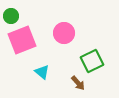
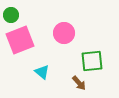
green circle: moved 1 px up
pink square: moved 2 px left
green square: rotated 20 degrees clockwise
brown arrow: moved 1 px right
